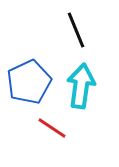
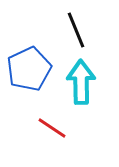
blue pentagon: moved 13 px up
cyan arrow: moved 4 px up; rotated 9 degrees counterclockwise
